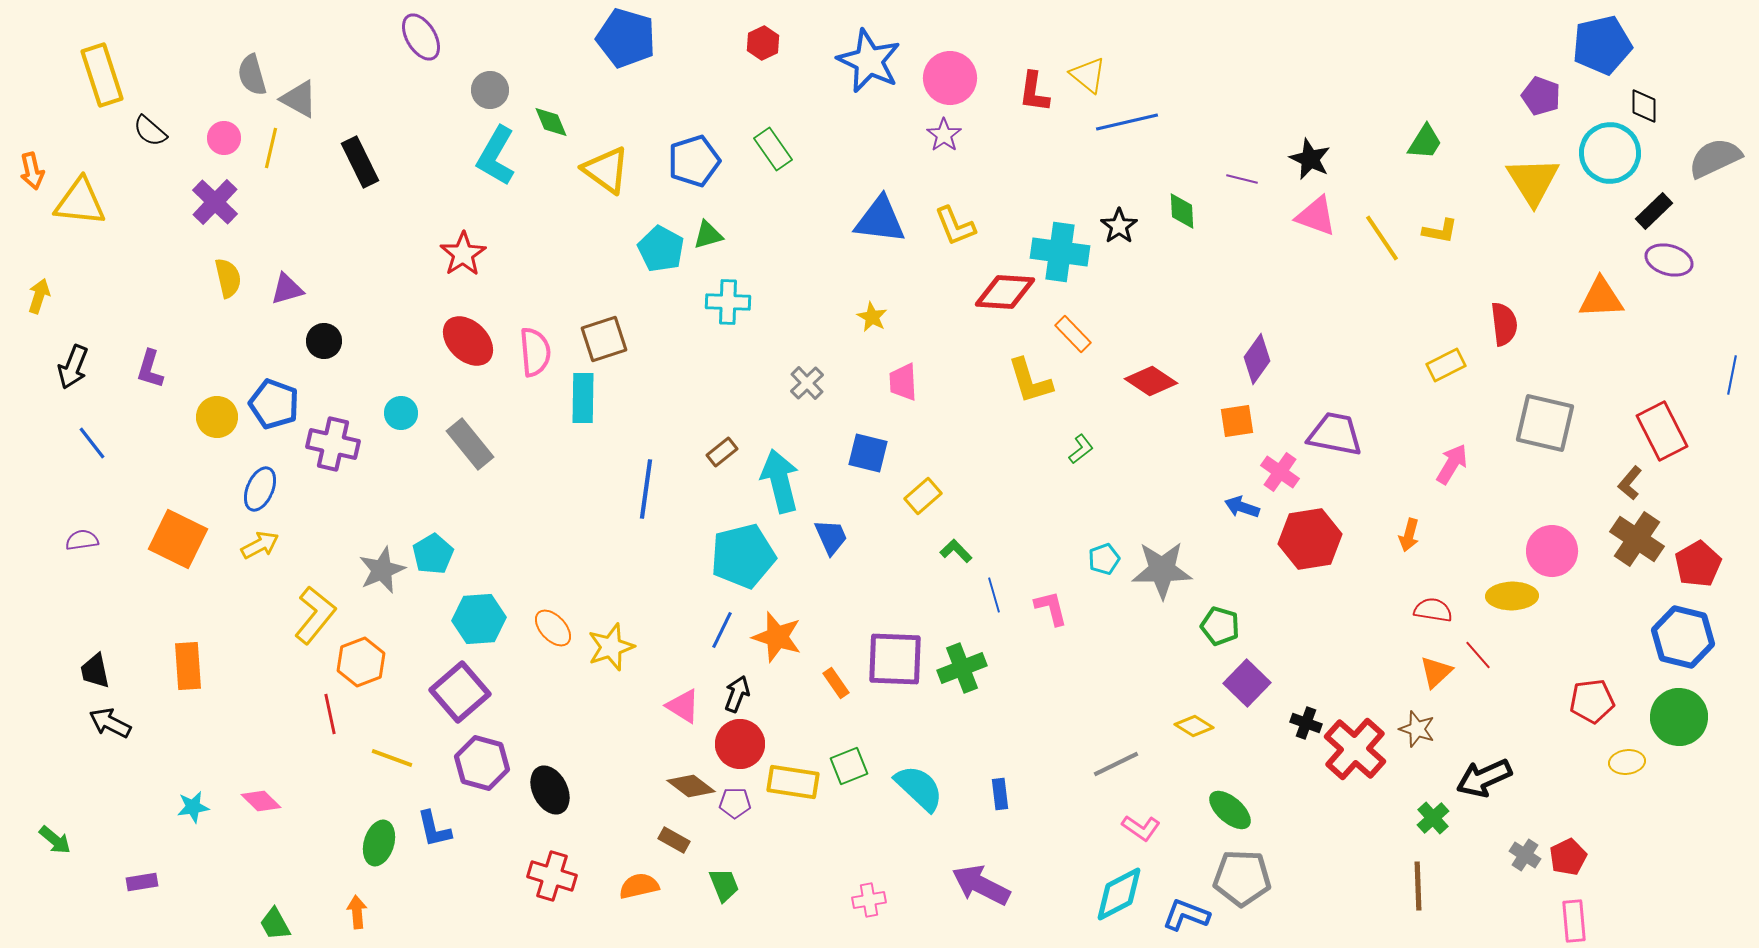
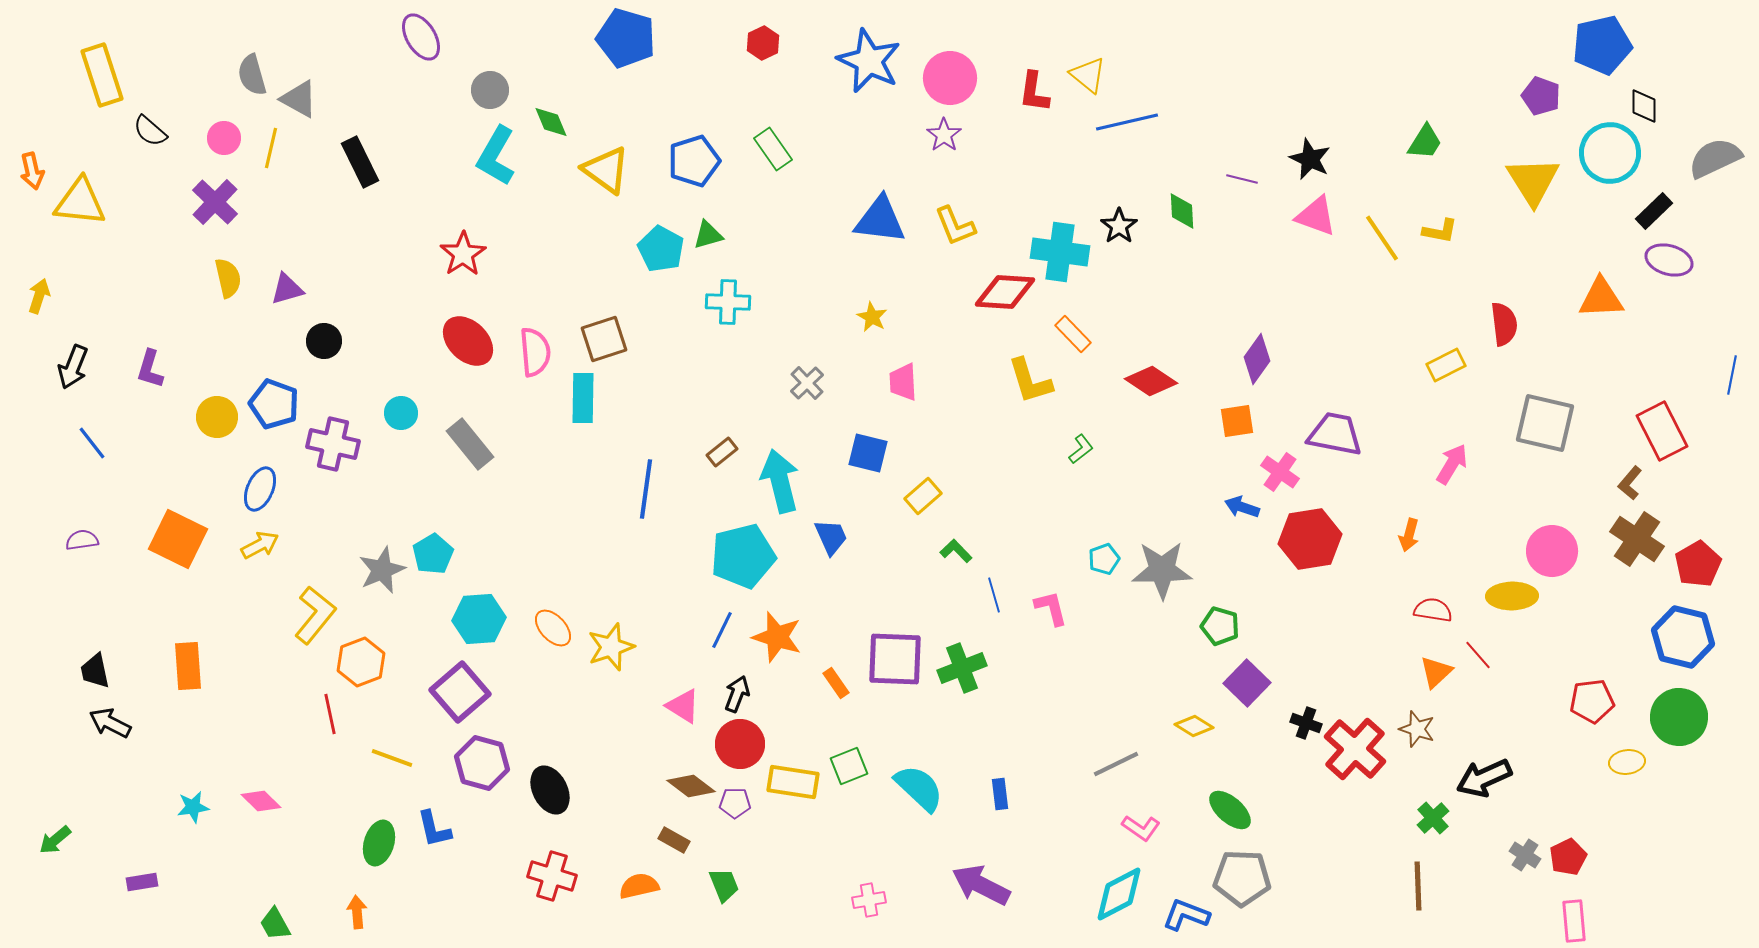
green arrow at (55, 840): rotated 100 degrees clockwise
